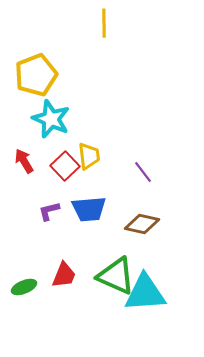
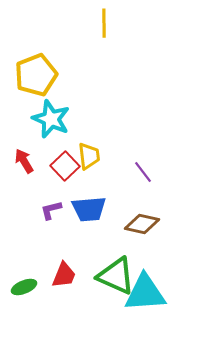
purple L-shape: moved 2 px right, 1 px up
